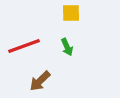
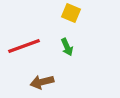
yellow square: rotated 24 degrees clockwise
brown arrow: moved 2 px right, 1 px down; rotated 30 degrees clockwise
